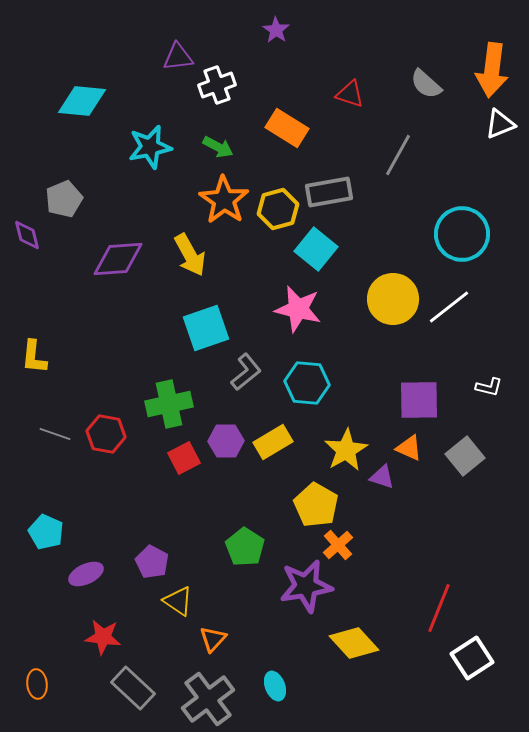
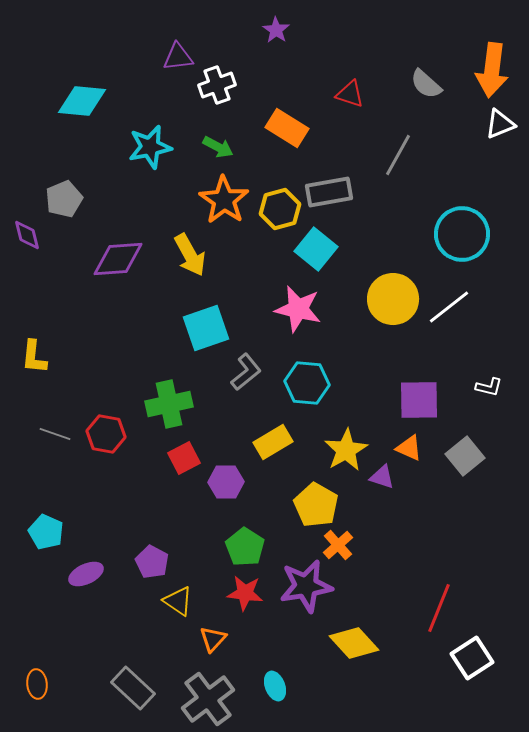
yellow hexagon at (278, 209): moved 2 px right
purple hexagon at (226, 441): moved 41 px down
red star at (103, 637): moved 142 px right, 44 px up
